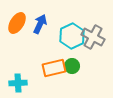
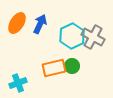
cyan cross: rotated 18 degrees counterclockwise
